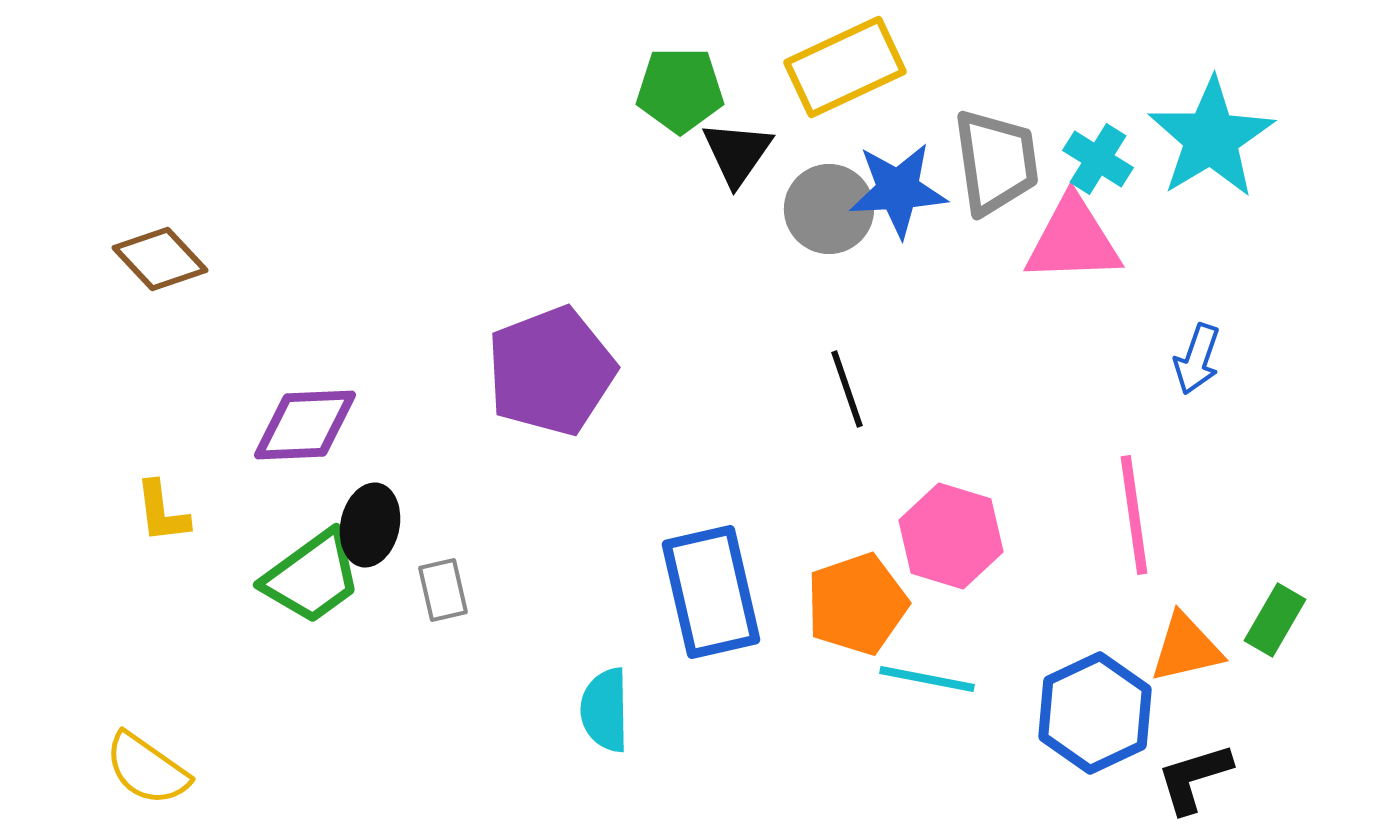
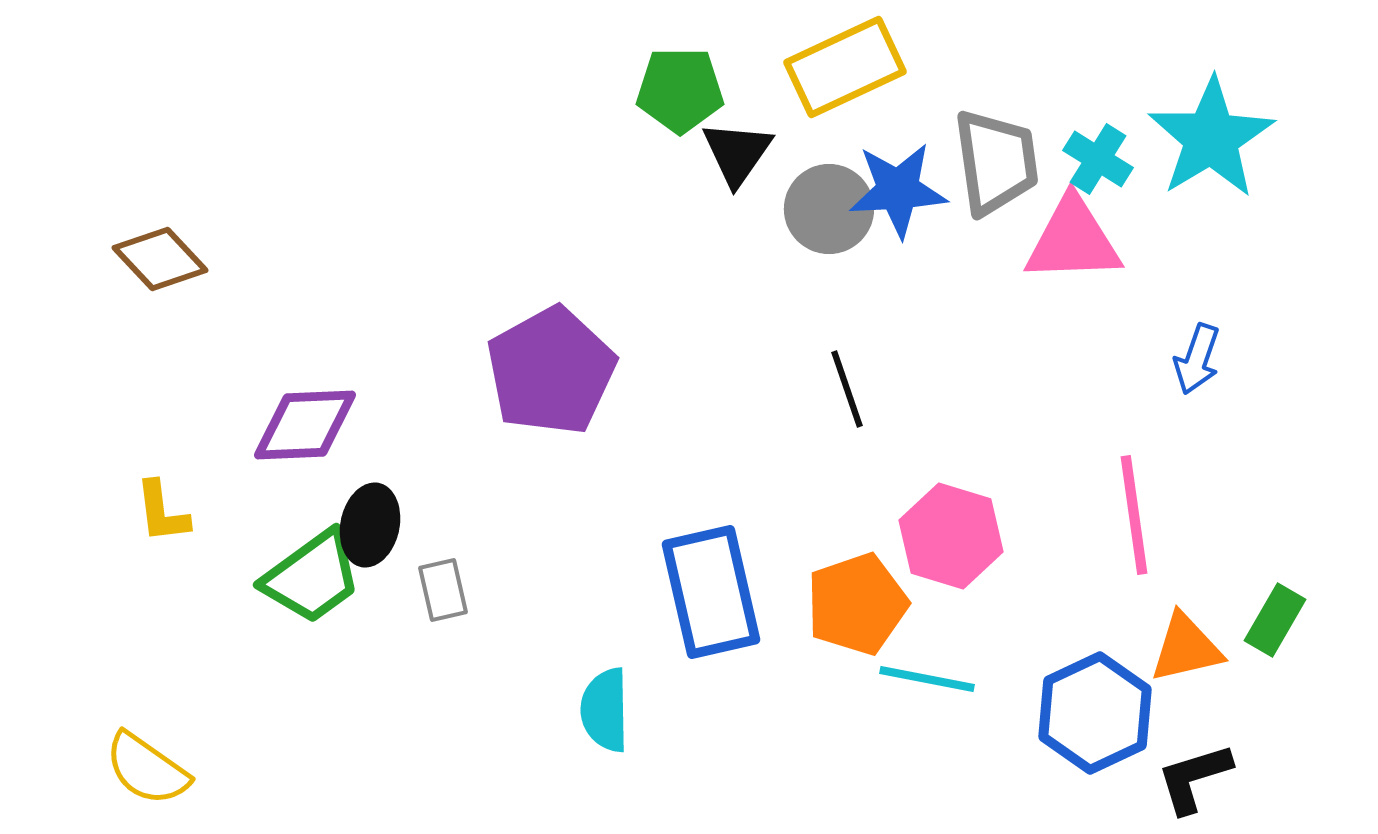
purple pentagon: rotated 8 degrees counterclockwise
